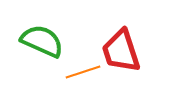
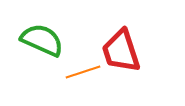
green semicircle: moved 1 px up
